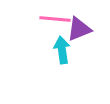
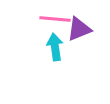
cyan arrow: moved 7 px left, 3 px up
